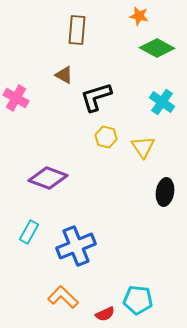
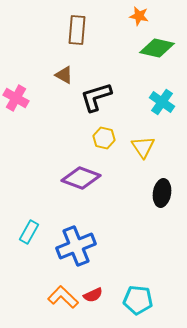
green diamond: rotated 16 degrees counterclockwise
yellow hexagon: moved 2 px left, 1 px down
purple diamond: moved 33 px right
black ellipse: moved 3 px left, 1 px down
red semicircle: moved 12 px left, 19 px up
